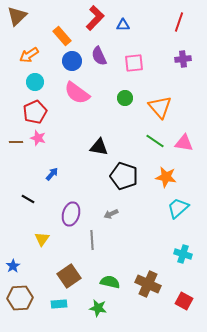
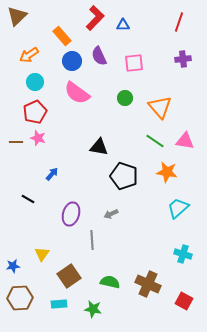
pink triangle: moved 1 px right, 2 px up
orange star: moved 1 px right, 5 px up
yellow triangle: moved 15 px down
blue star: rotated 24 degrees clockwise
green star: moved 5 px left, 1 px down
